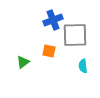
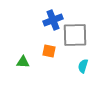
green triangle: rotated 40 degrees clockwise
cyan semicircle: rotated 24 degrees clockwise
